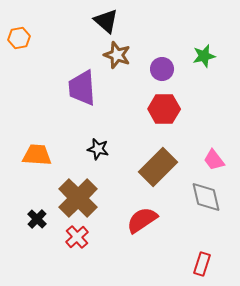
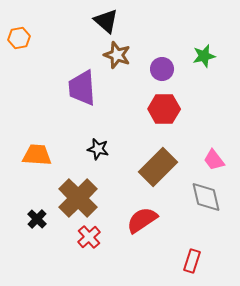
red cross: moved 12 px right
red rectangle: moved 10 px left, 3 px up
